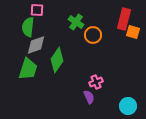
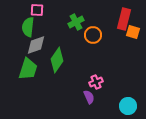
green cross: rotated 28 degrees clockwise
